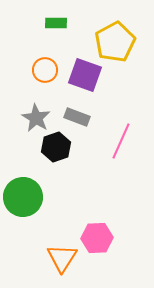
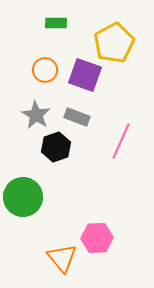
yellow pentagon: moved 1 px left, 1 px down
gray star: moved 3 px up
orange triangle: rotated 12 degrees counterclockwise
